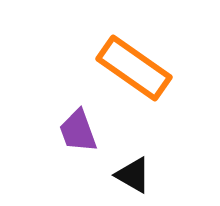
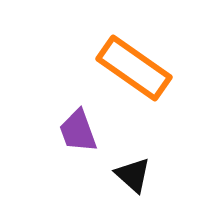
black triangle: rotated 12 degrees clockwise
